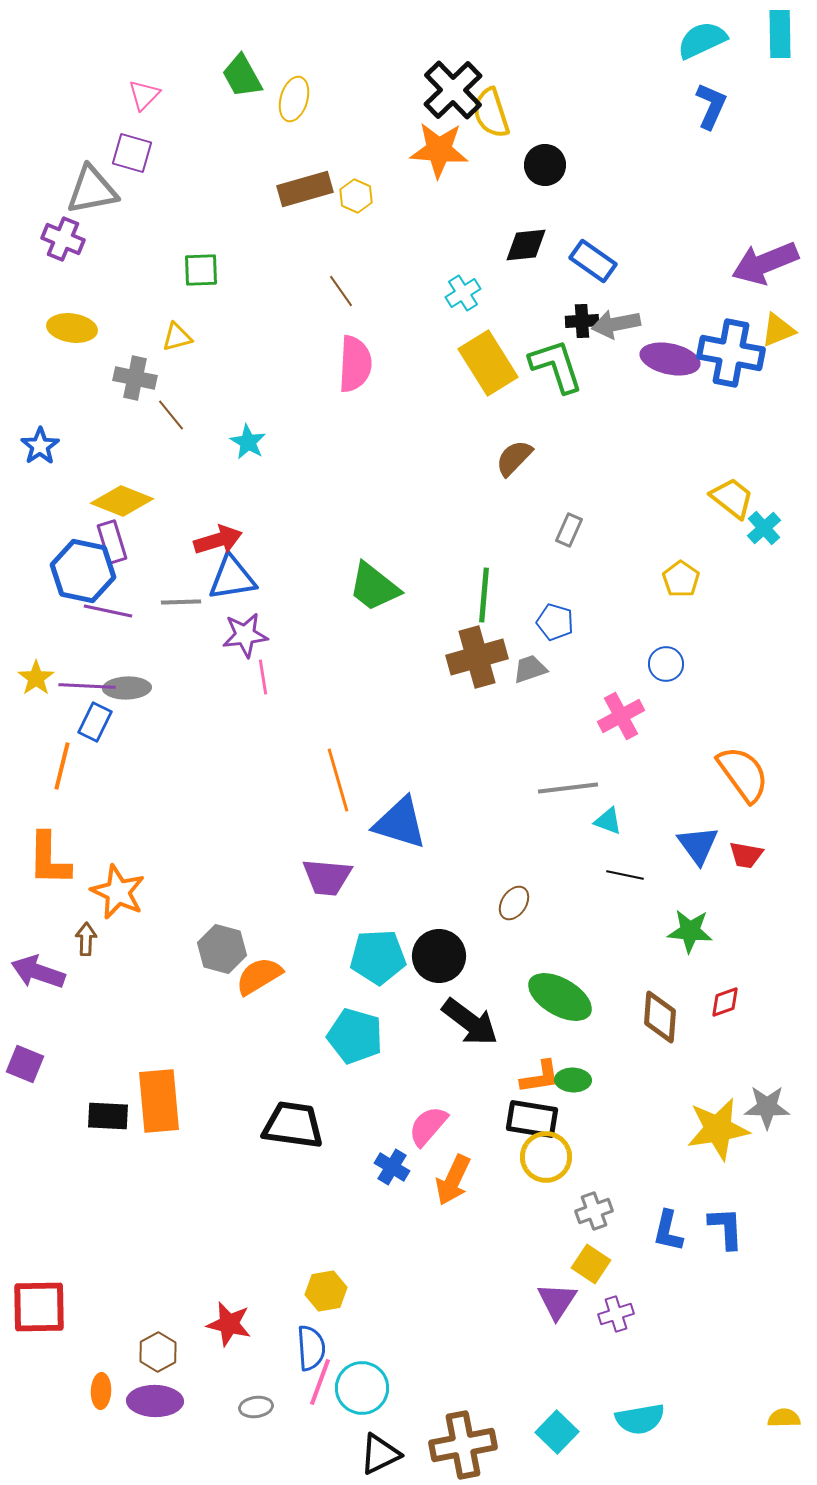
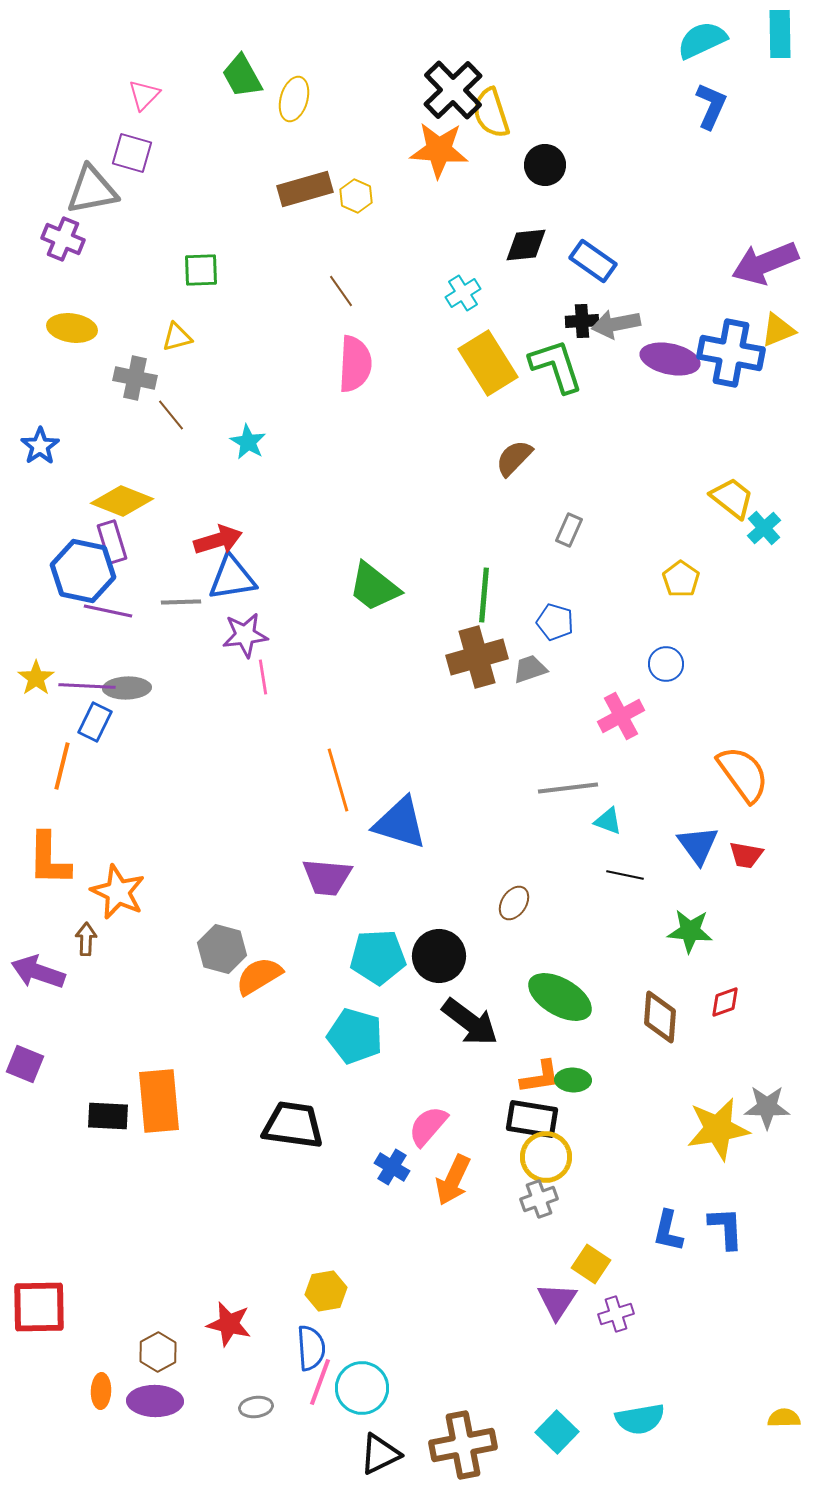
gray cross at (594, 1211): moved 55 px left, 12 px up
